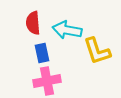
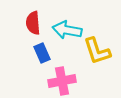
blue rectangle: rotated 12 degrees counterclockwise
pink cross: moved 15 px right
